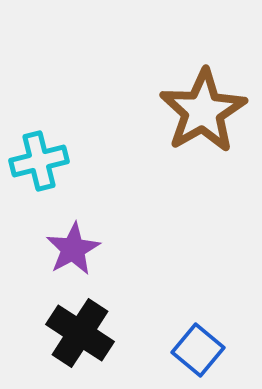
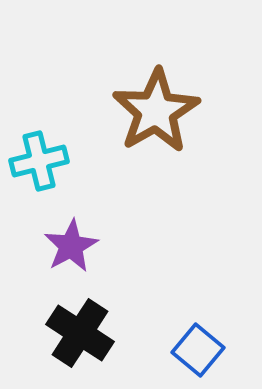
brown star: moved 47 px left
purple star: moved 2 px left, 3 px up
